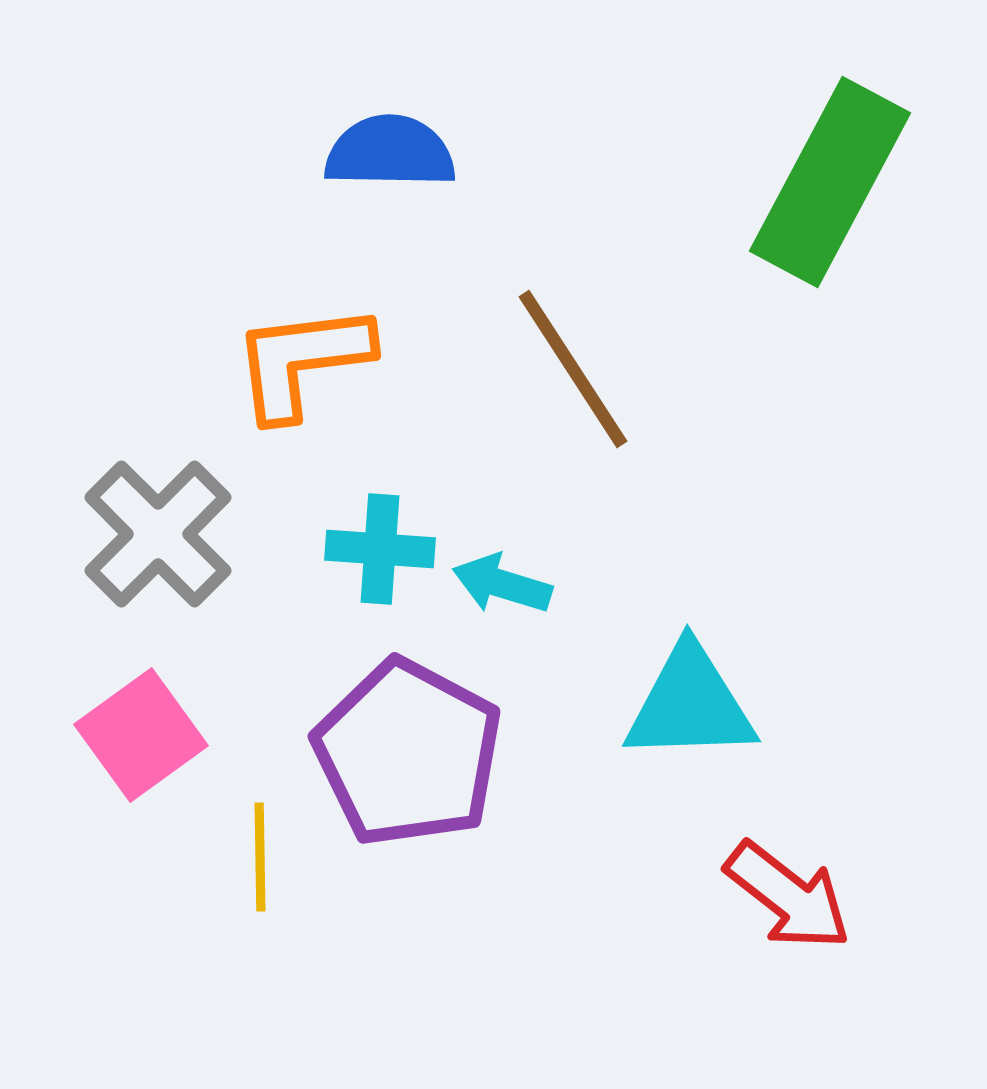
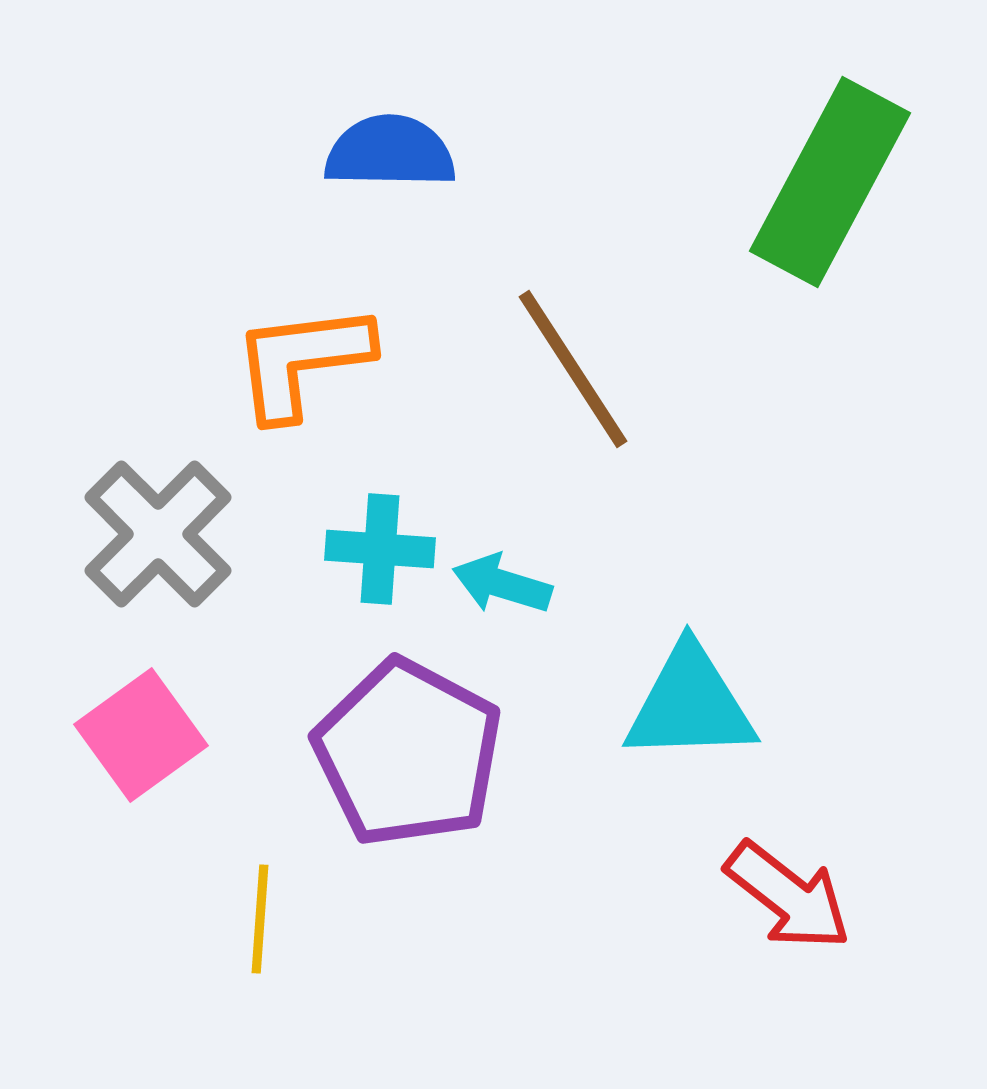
yellow line: moved 62 px down; rotated 5 degrees clockwise
